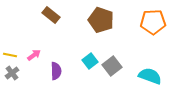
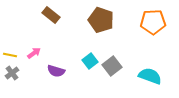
pink arrow: moved 2 px up
purple semicircle: rotated 108 degrees clockwise
